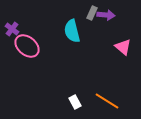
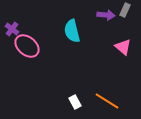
gray rectangle: moved 33 px right, 3 px up
